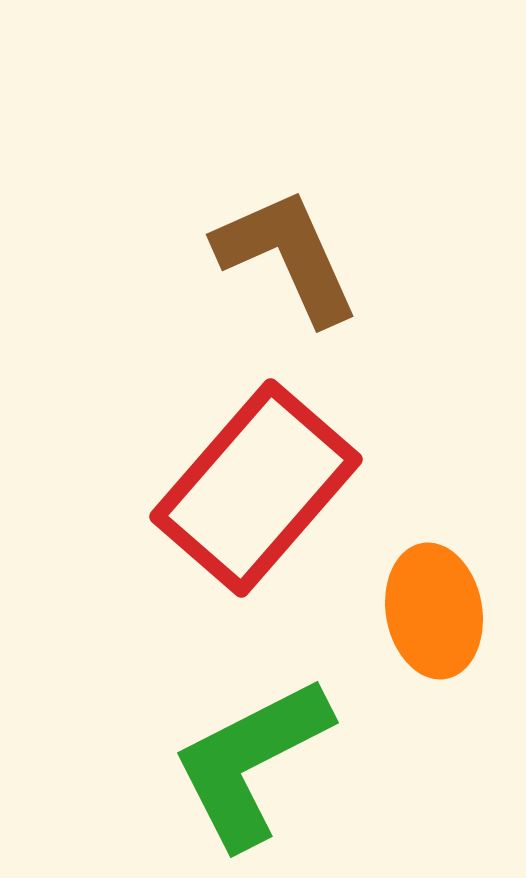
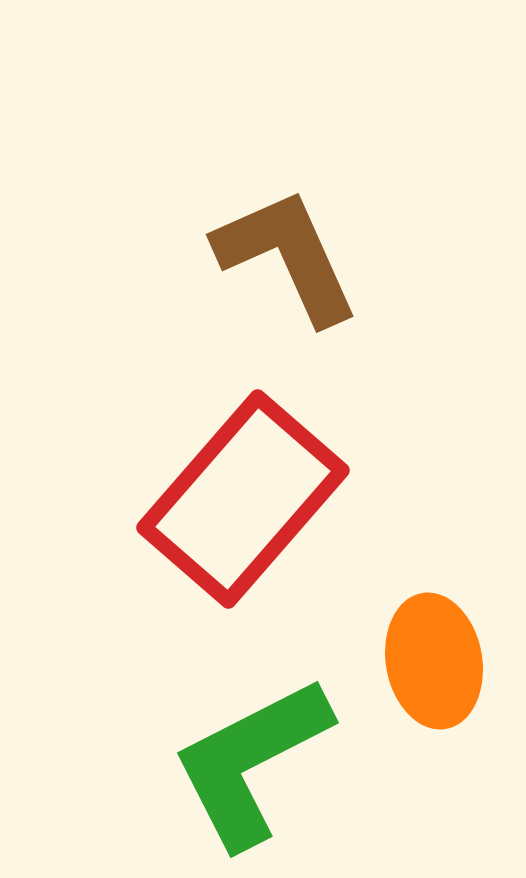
red rectangle: moved 13 px left, 11 px down
orange ellipse: moved 50 px down
